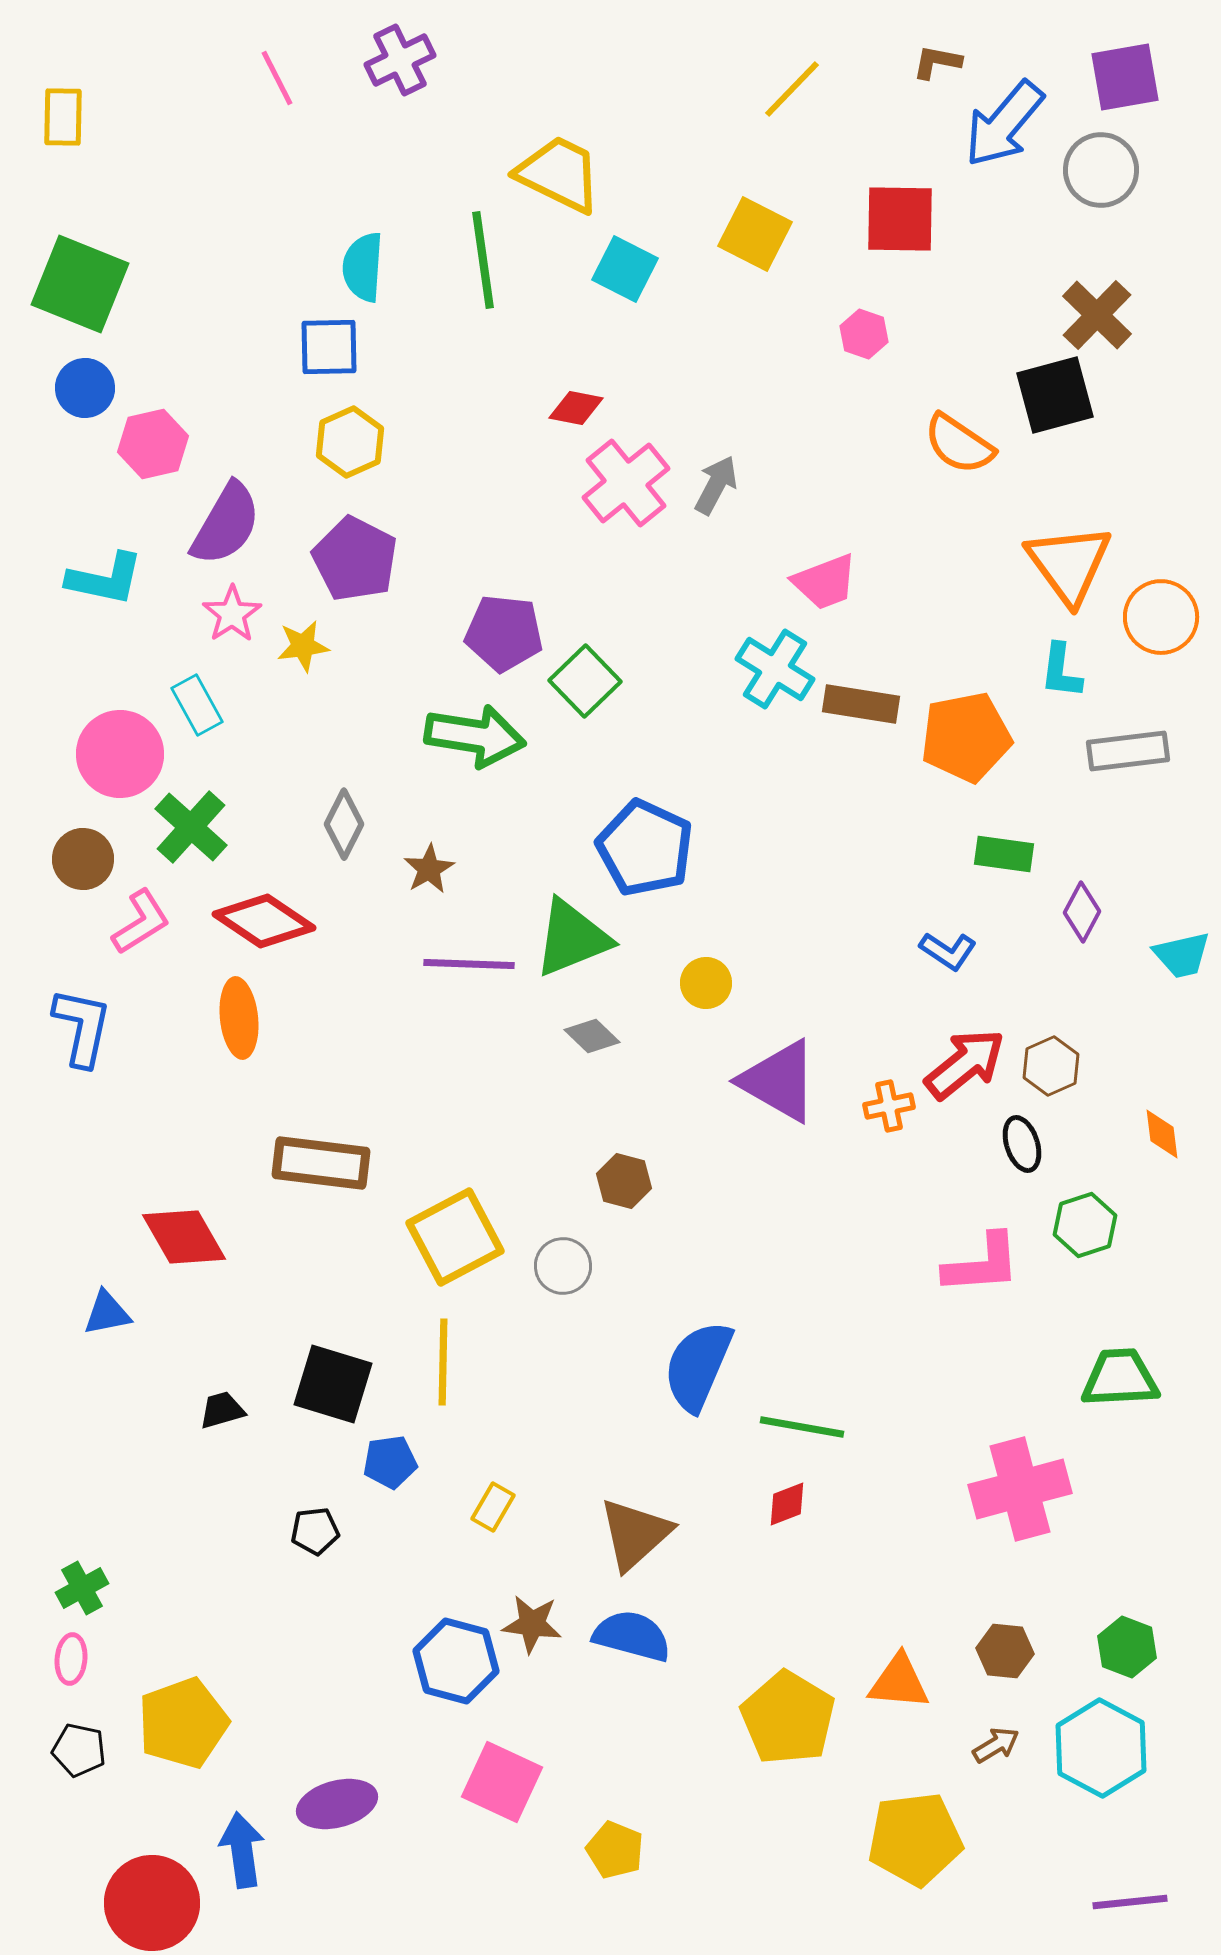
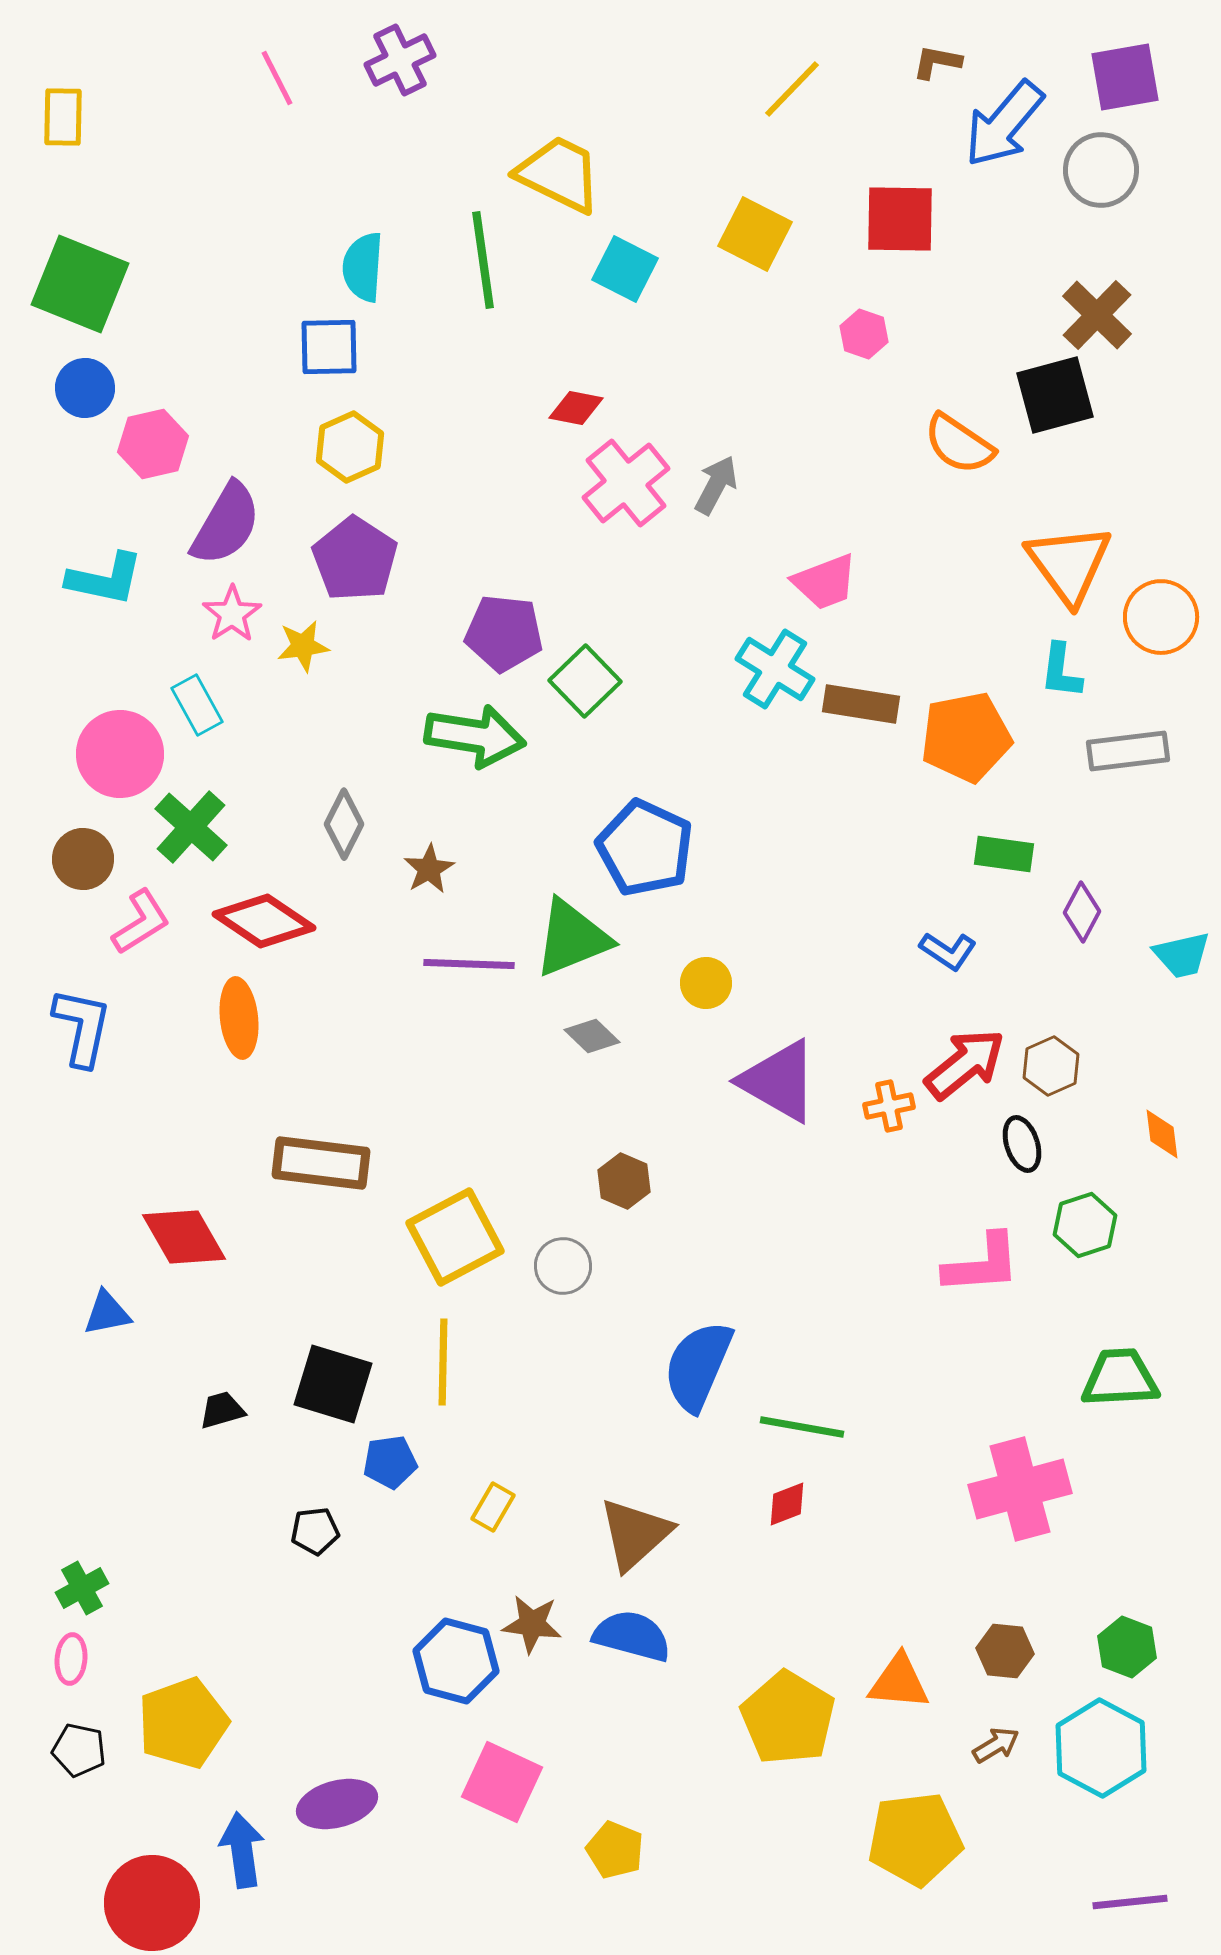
yellow hexagon at (350, 442): moved 5 px down
purple pentagon at (355, 559): rotated 6 degrees clockwise
brown hexagon at (624, 1181): rotated 8 degrees clockwise
